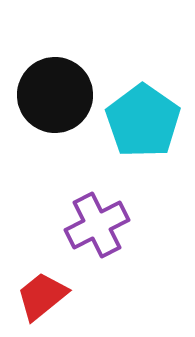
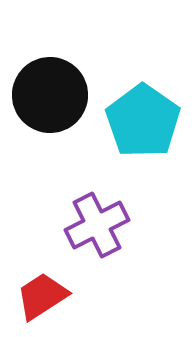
black circle: moved 5 px left
red trapezoid: rotated 6 degrees clockwise
